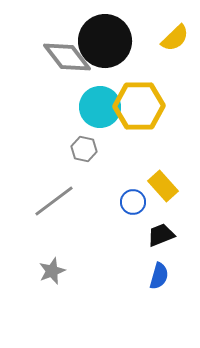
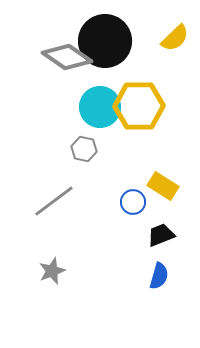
gray diamond: rotated 18 degrees counterclockwise
yellow rectangle: rotated 16 degrees counterclockwise
